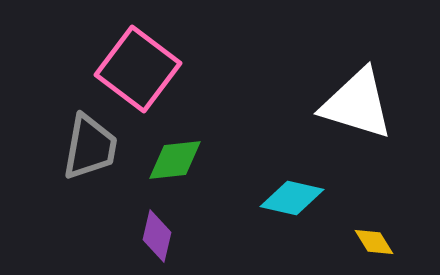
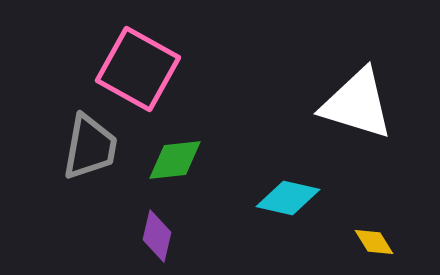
pink square: rotated 8 degrees counterclockwise
cyan diamond: moved 4 px left
